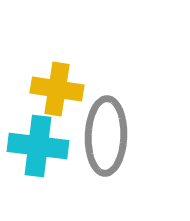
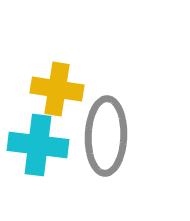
cyan cross: moved 1 px up
